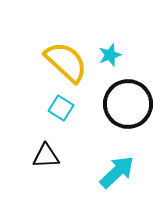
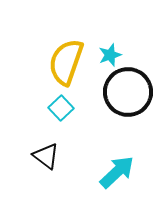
yellow semicircle: rotated 114 degrees counterclockwise
black circle: moved 12 px up
cyan square: rotated 15 degrees clockwise
black triangle: rotated 40 degrees clockwise
